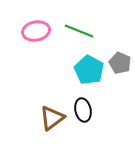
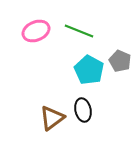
pink ellipse: rotated 12 degrees counterclockwise
gray pentagon: moved 2 px up
